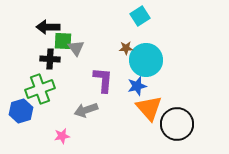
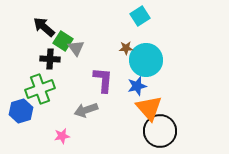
black arrow: moved 4 px left; rotated 40 degrees clockwise
green square: rotated 30 degrees clockwise
black circle: moved 17 px left, 7 px down
